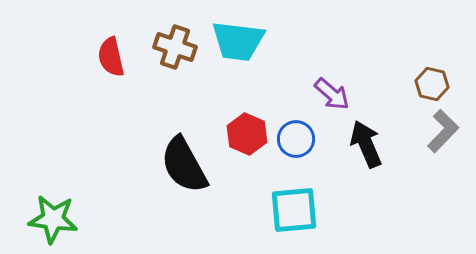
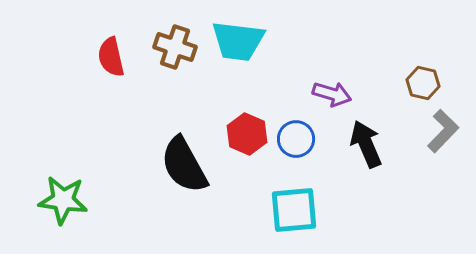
brown hexagon: moved 9 px left, 1 px up
purple arrow: rotated 24 degrees counterclockwise
green star: moved 10 px right, 19 px up
